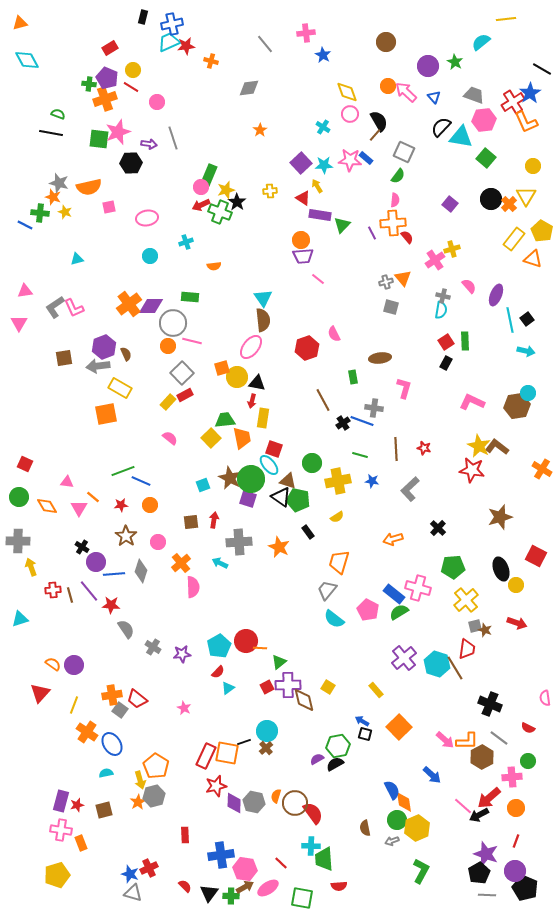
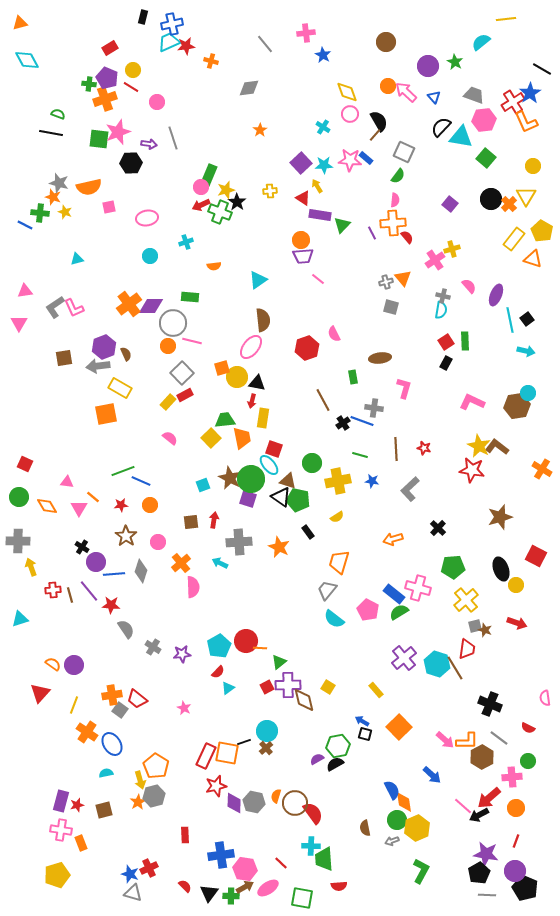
cyan triangle at (263, 298): moved 5 px left, 18 px up; rotated 30 degrees clockwise
purple star at (486, 854): rotated 10 degrees counterclockwise
